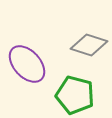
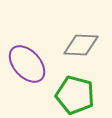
gray diamond: moved 8 px left; rotated 15 degrees counterclockwise
